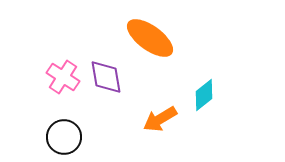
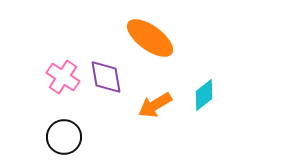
orange arrow: moved 5 px left, 14 px up
